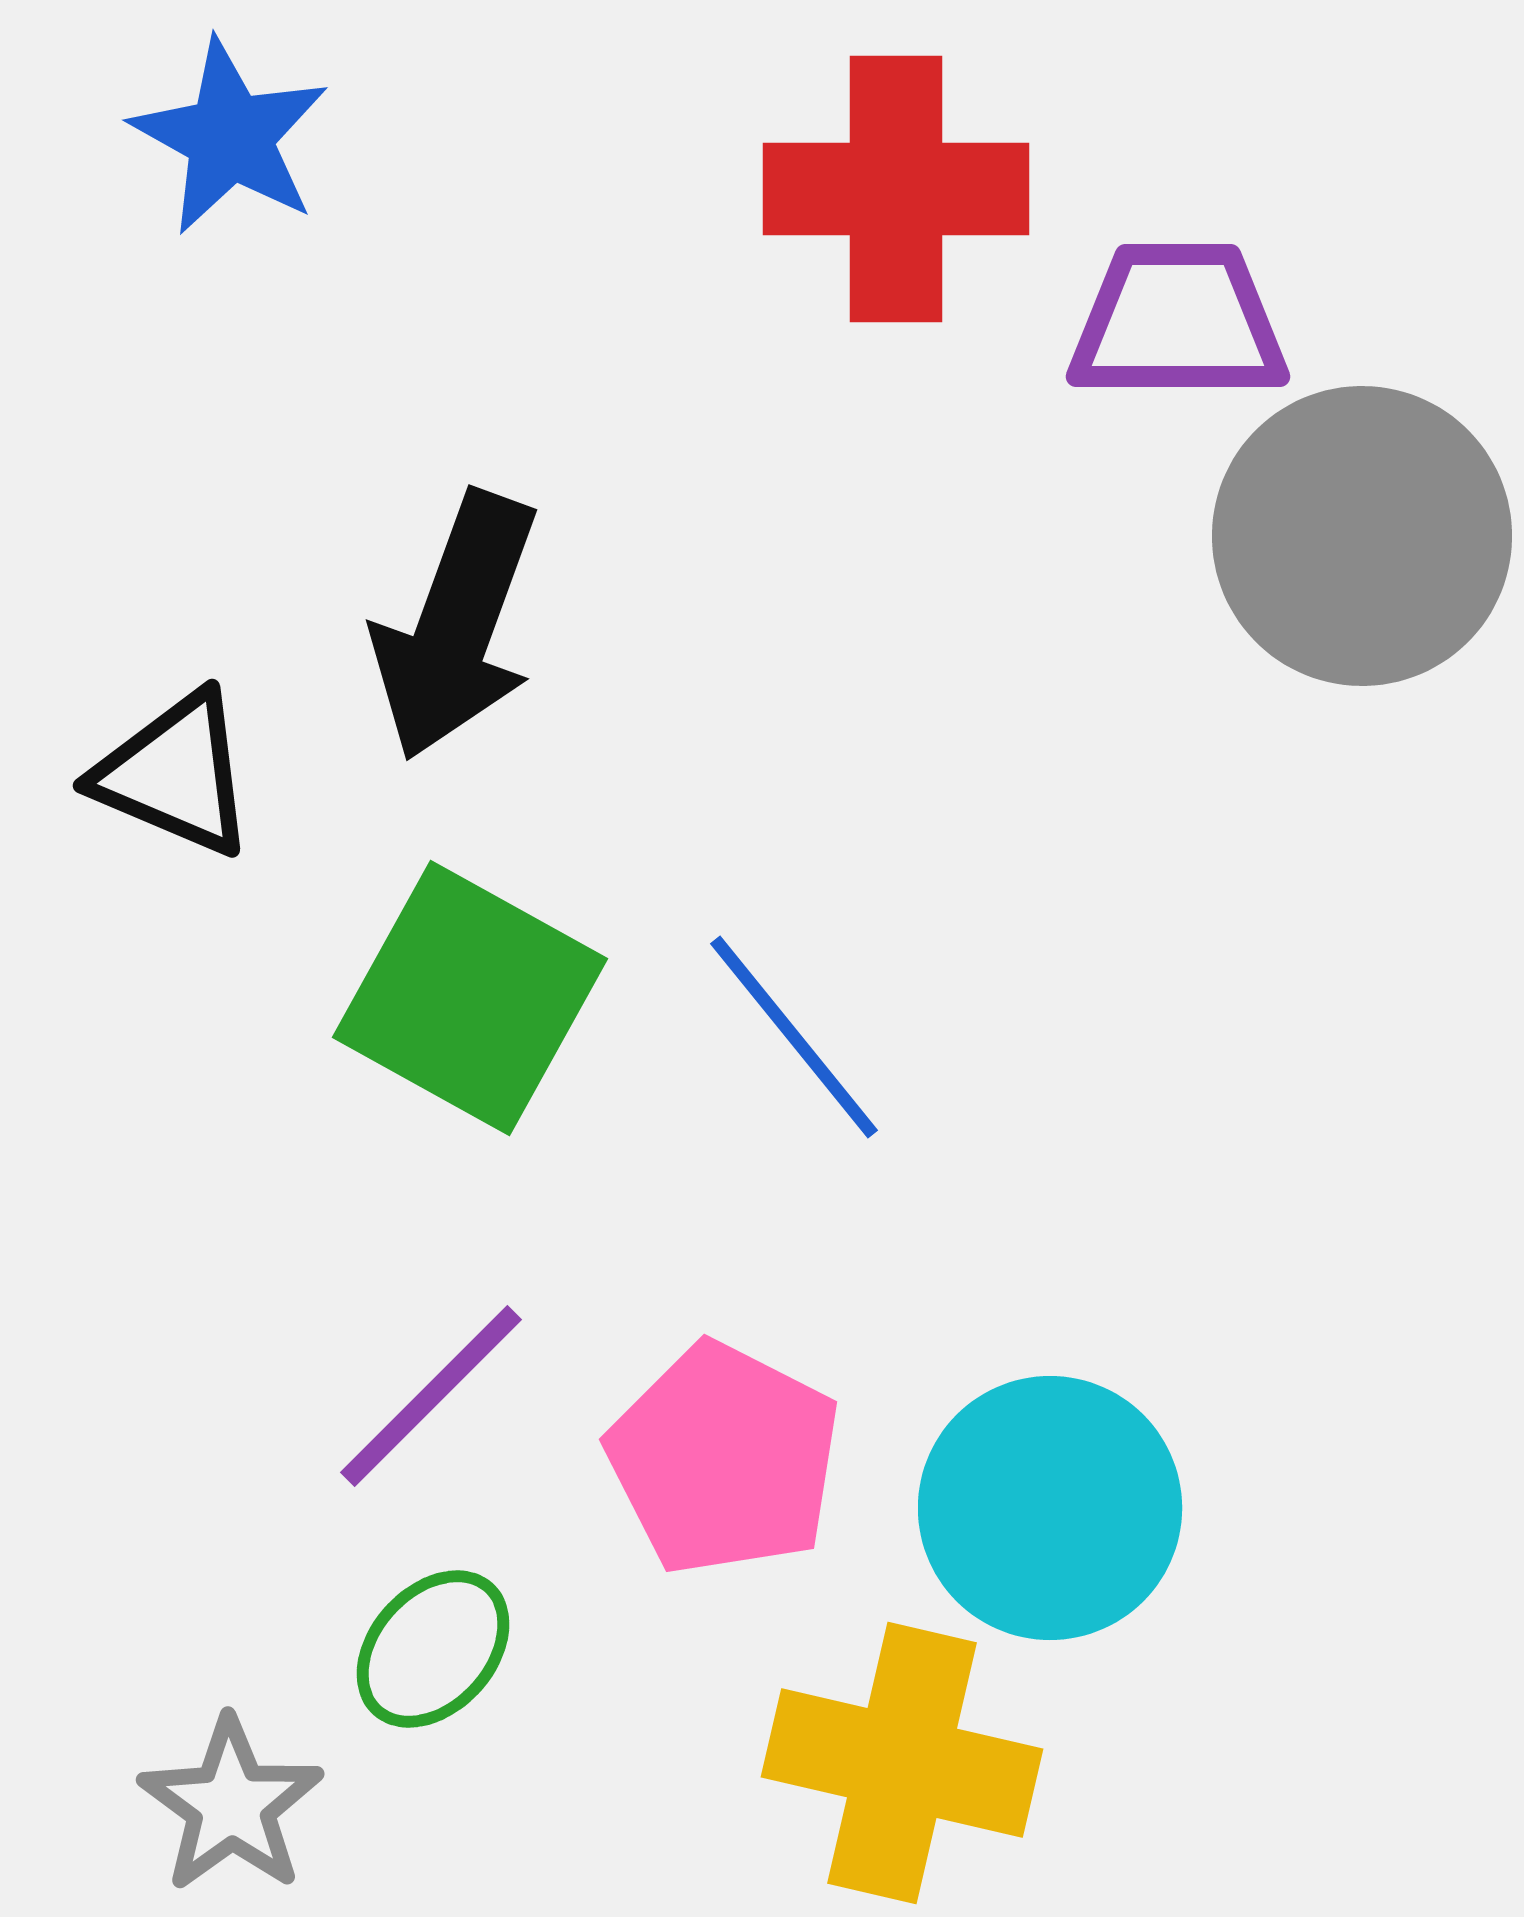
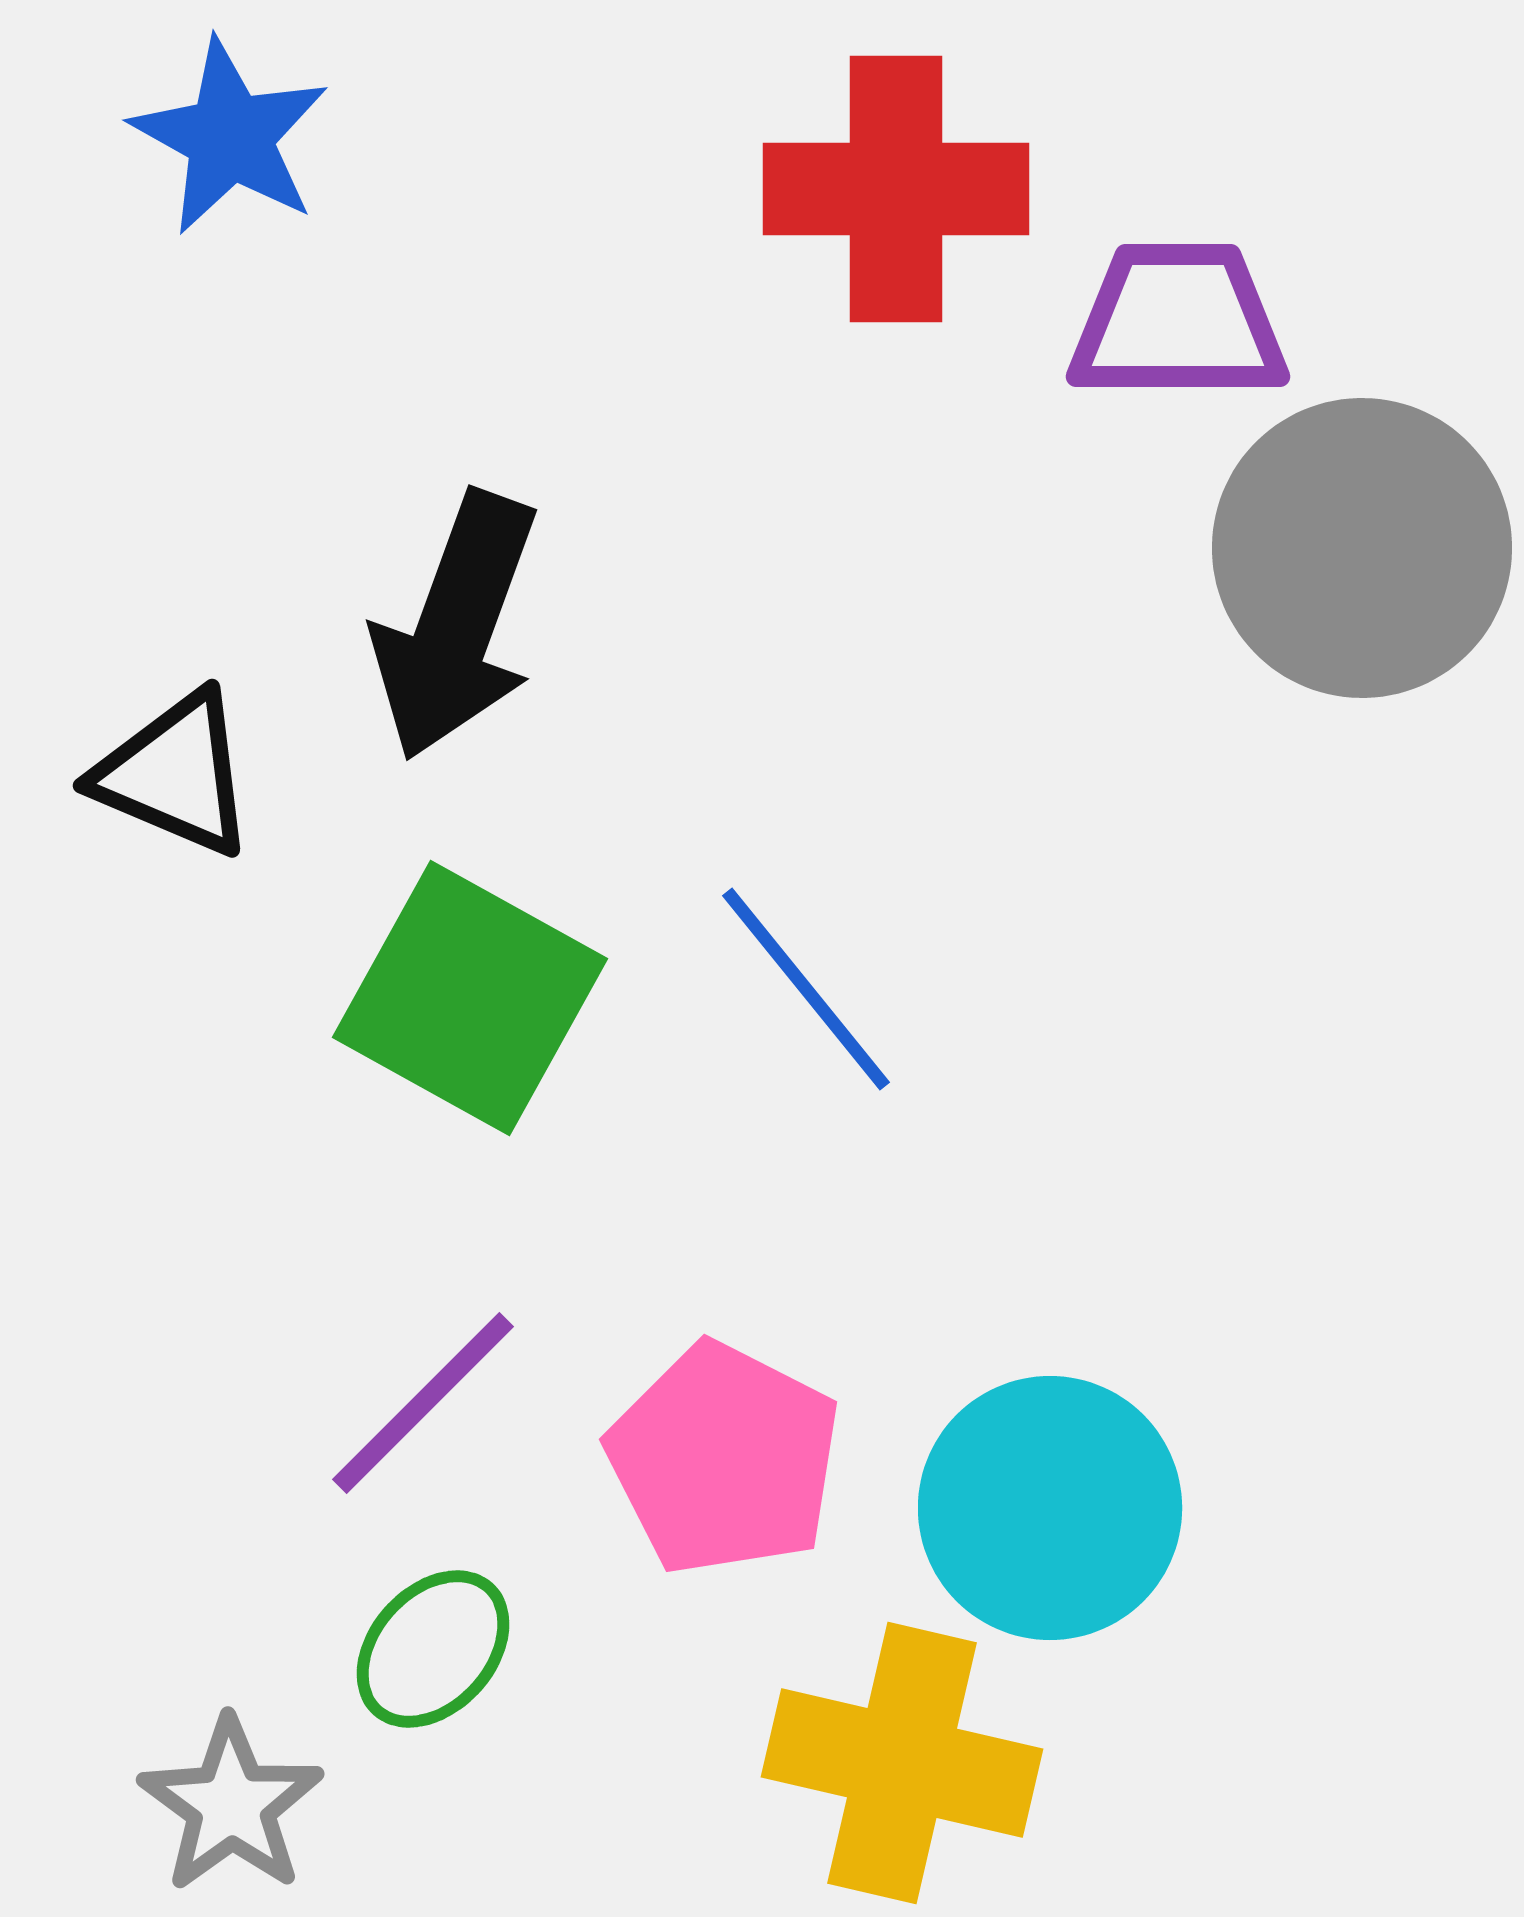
gray circle: moved 12 px down
blue line: moved 12 px right, 48 px up
purple line: moved 8 px left, 7 px down
